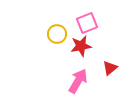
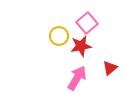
pink square: rotated 20 degrees counterclockwise
yellow circle: moved 2 px right, 2 px down
pink arrow: moved 1 px left, 3 px up
